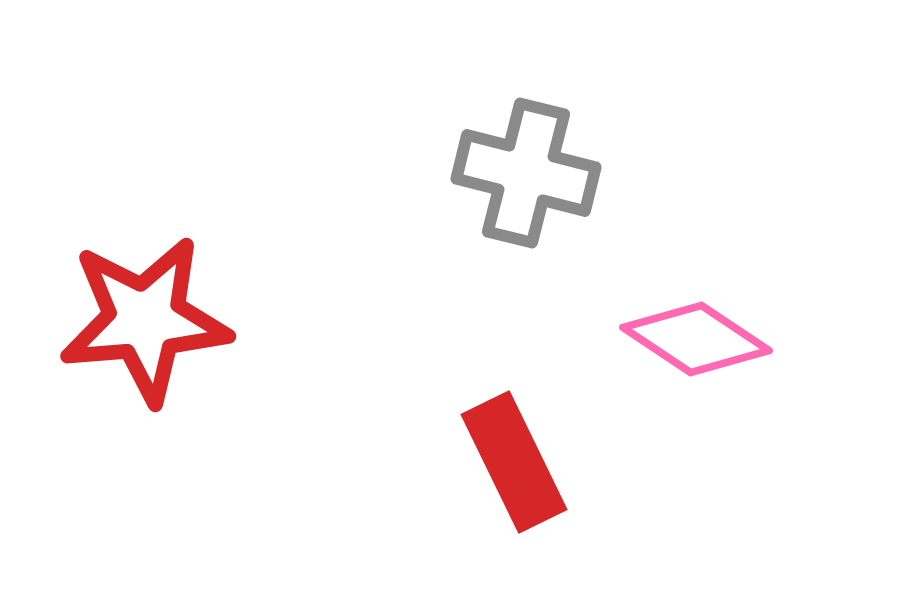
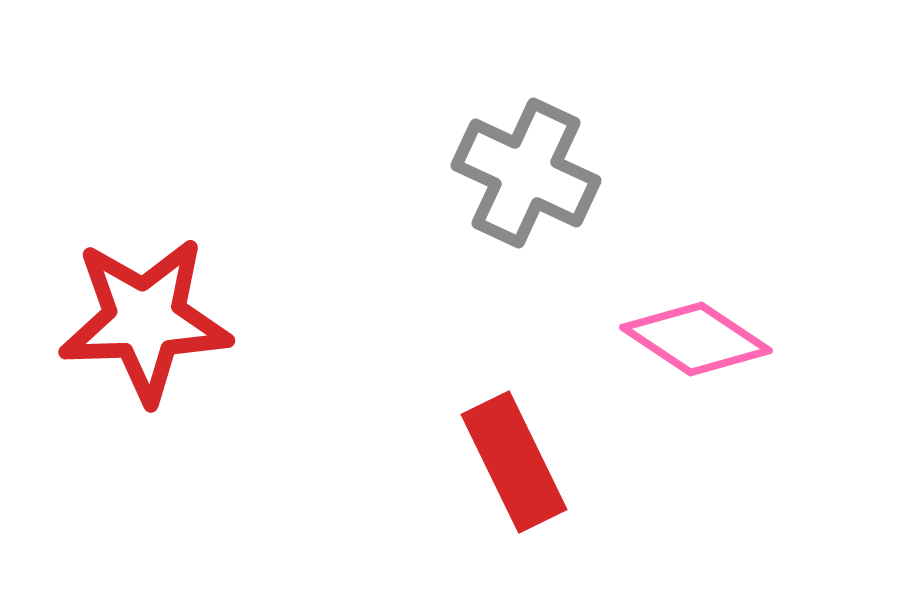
gray cross: rotated 11 degrees clockwise
red star: rotated 3 degrees clockwise
